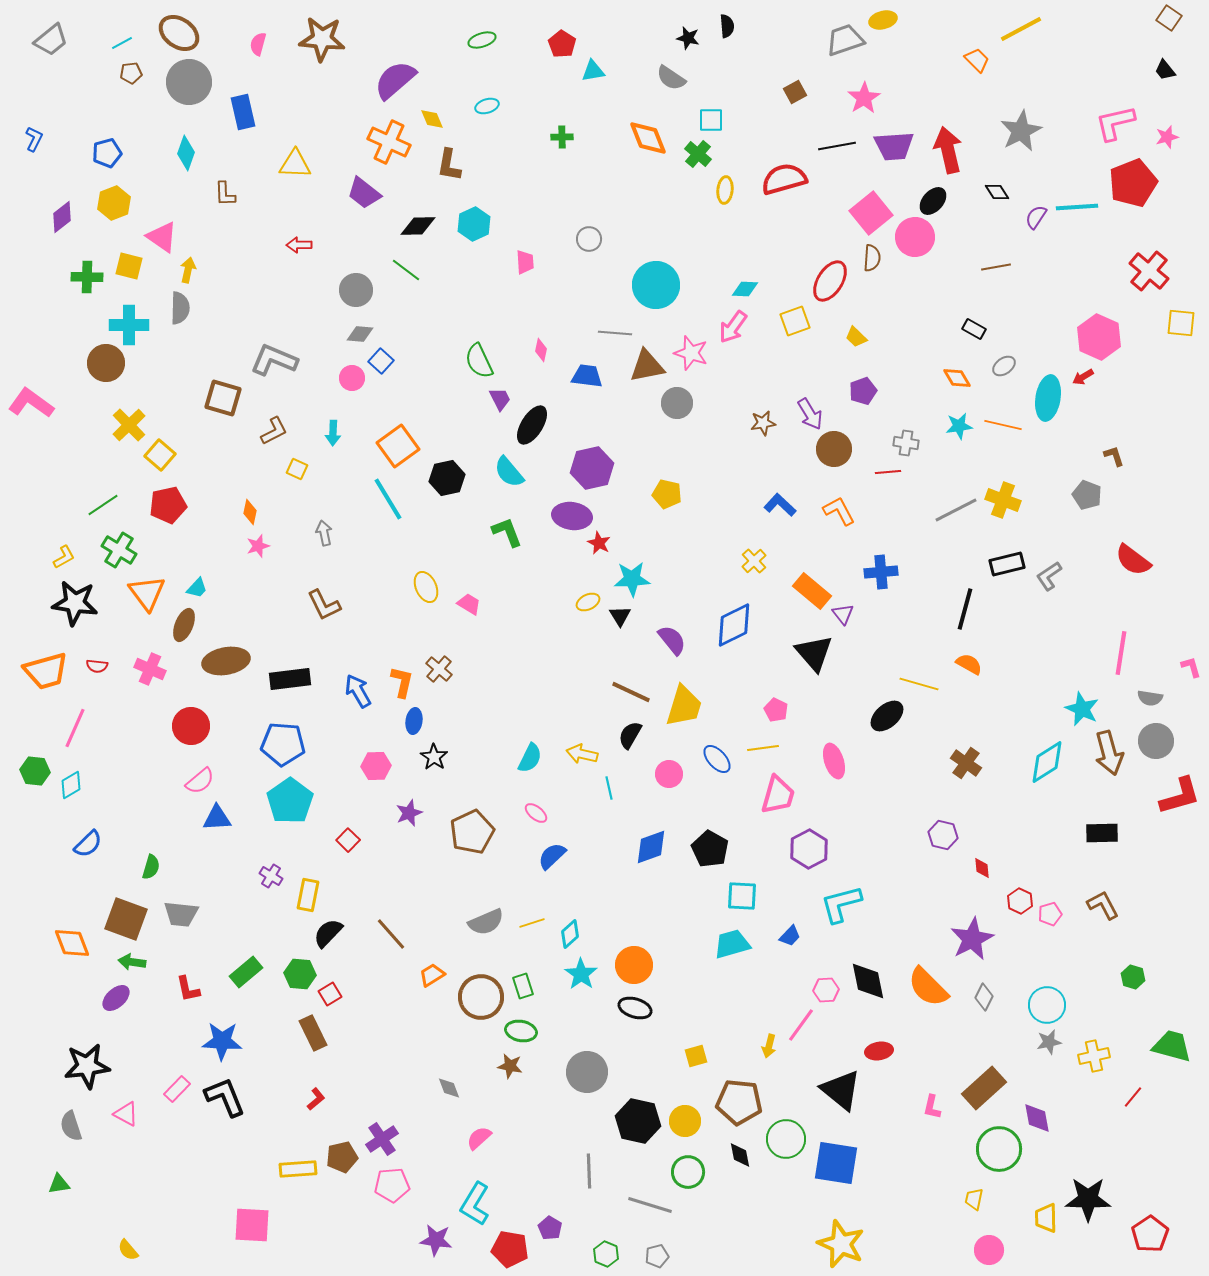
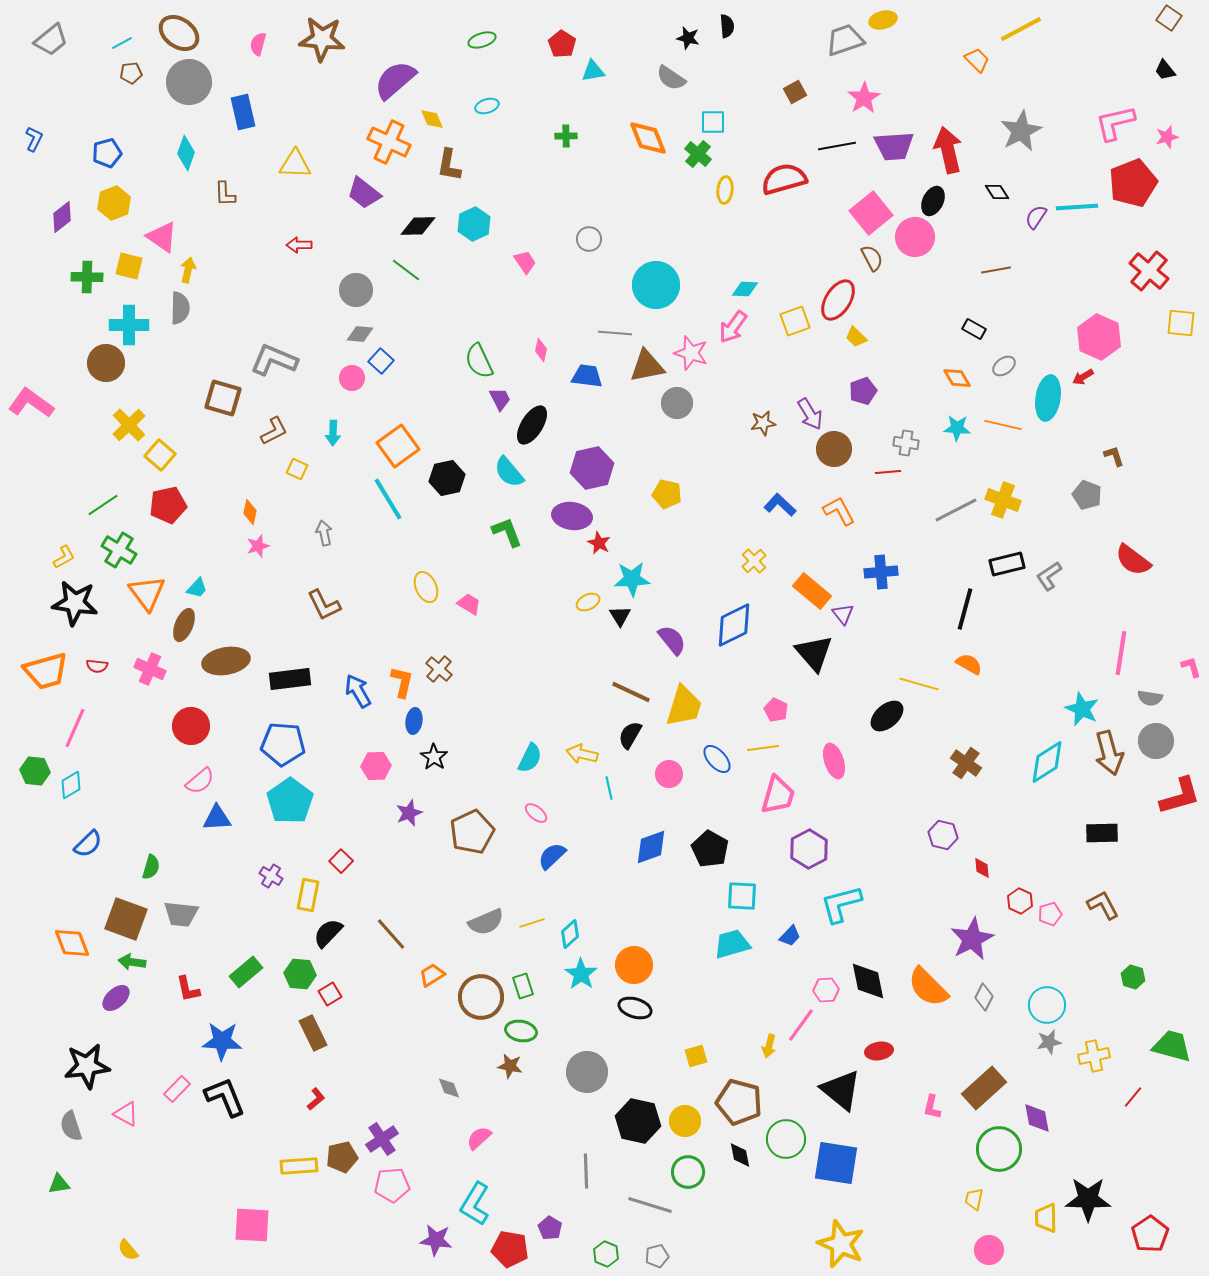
cyan square at (711, 120): moved 2 px right, 2 px down
green cross at (562, 137): moved 4 px right, 1 px up
black ellipse at (933, 201): rotated 16 degrees counterclockwise
brown semicircle at (872, 258): rotated 32 degrees counterclockwise
pink trapezoid at (525, 262): rotated 30 degrees counterclockwise
brown line at (996, 267): moved 3 px down
red ellipse at (830, 281): moved 8 px right, 19 px down
cyan star at (959, 426): moved 2 px left, 2 px down; rotated 12 degrees clockwise
red square at (348, 840): moved 7 px left, 21 px down
brown pentagon at (739, 1102): rotated 9 degrees clockwise
yellow rectangle at (298, 1169): moved 1 px right, 3 px up
gray line at (589, 1171): moved 3 px left
